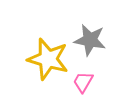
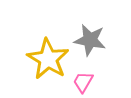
yellow star: rotated 15 degrees clockwise
